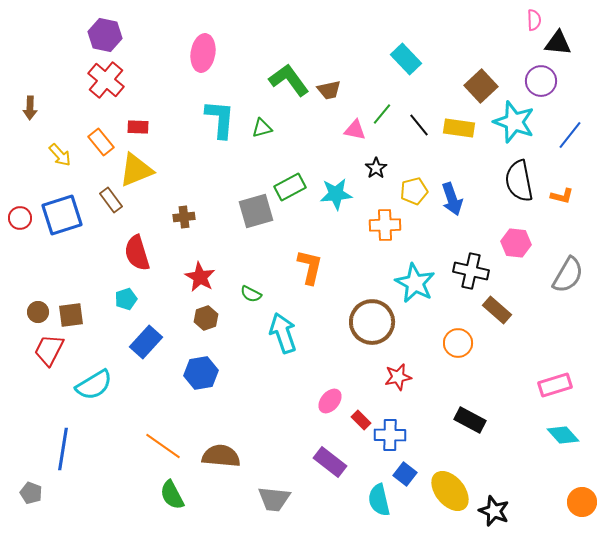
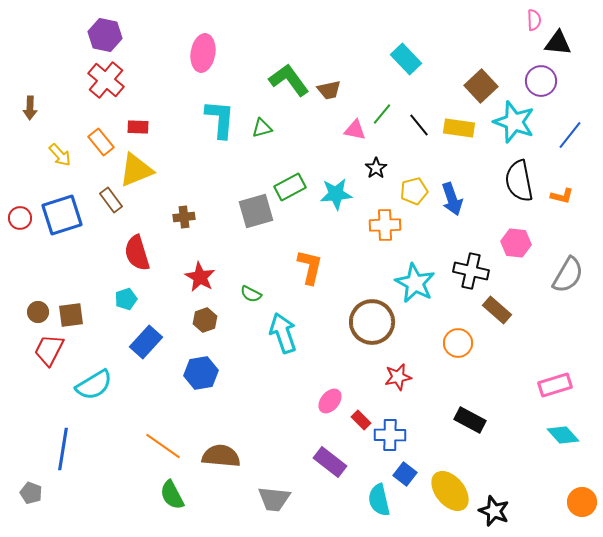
brown hexagon at (206, 318): moved 1 px left, 2 px down
